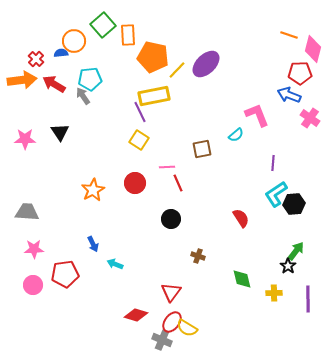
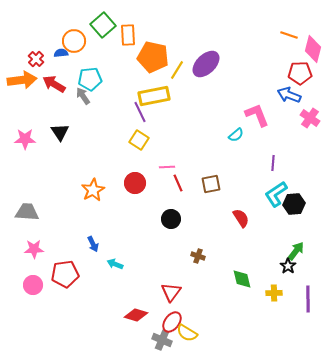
yellow line at (177, 70): rotated 12 degrees counterclockwise
brown square at (202, 149): moved 9 px right, 35 px down
yellow semicircle at (187, 328): moved 5 px down
